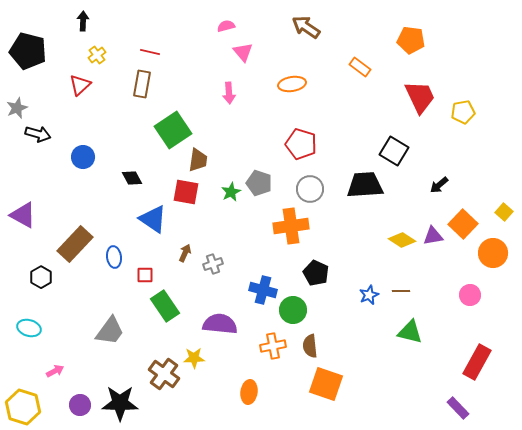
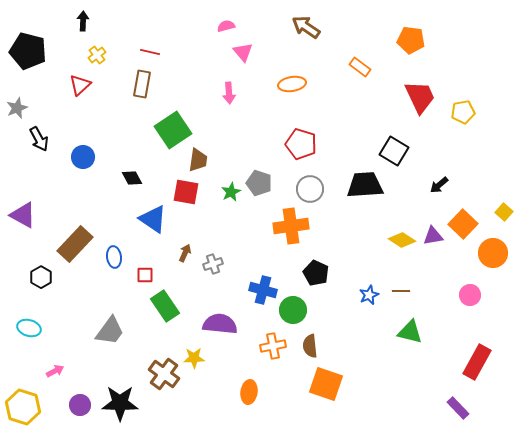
black arrow at (38, 134): moved 1 px right, 5 px down; rotated 45 degrees clockwise
